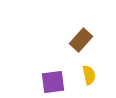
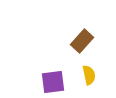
brown rectangle: moved 1 px right, 1 px down
